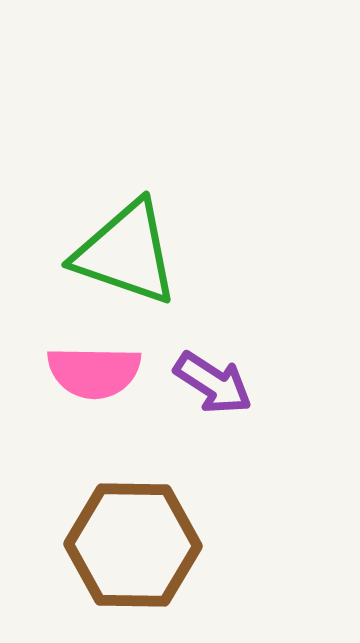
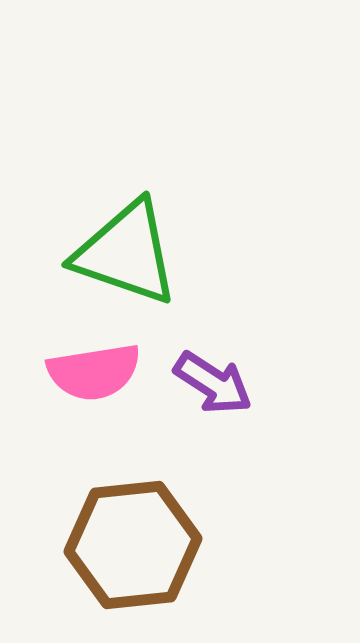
pink semicircle: rotated 10 degrees counterclockwise
brown hexagon: rotated 7 degrees counterclockwise
